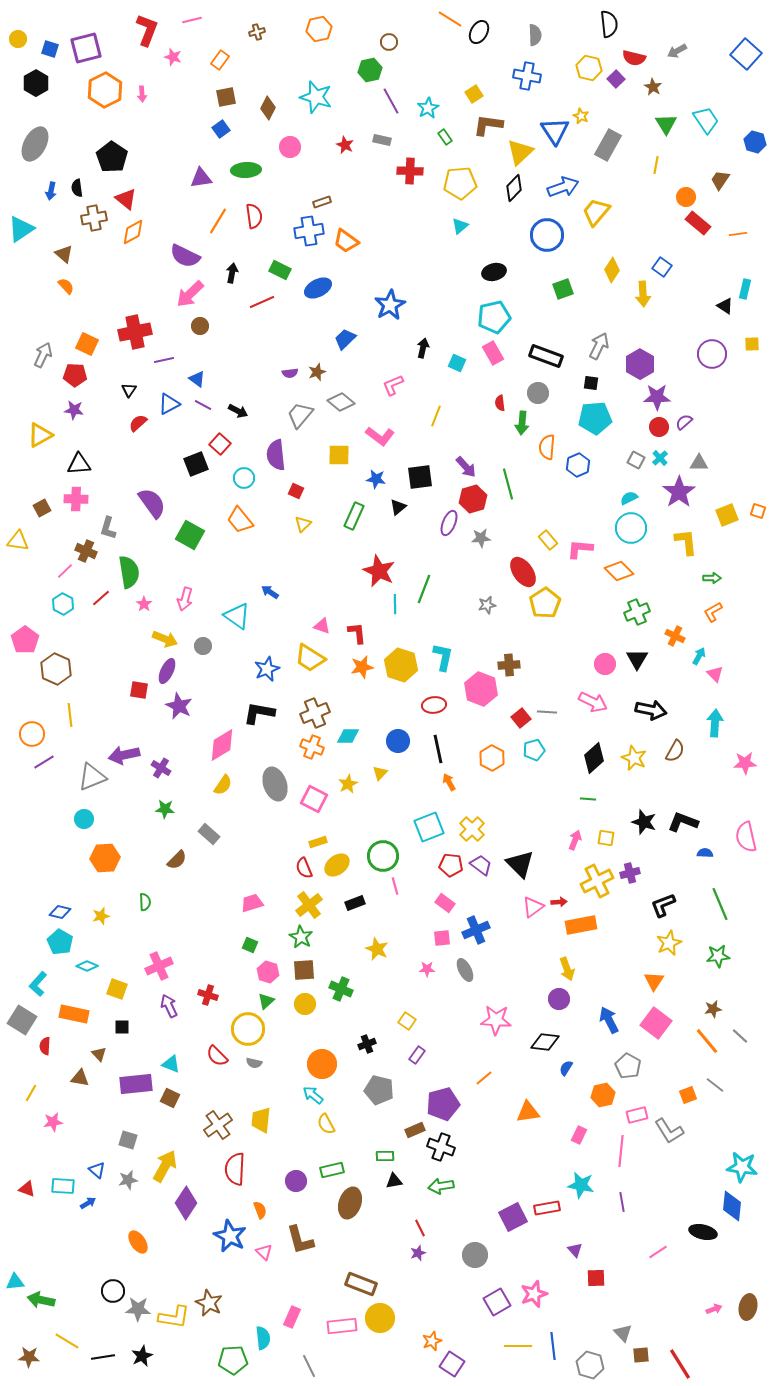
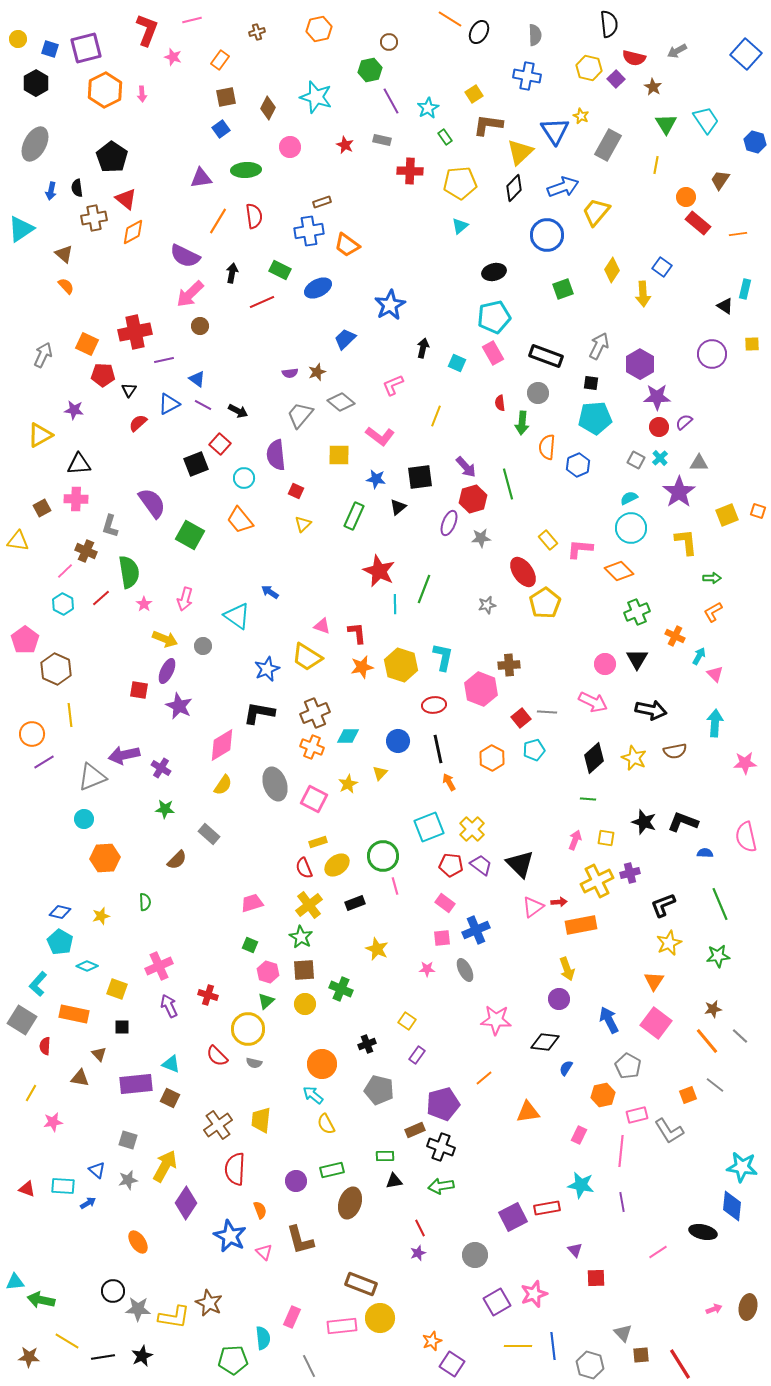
orange trapezoid at (346, 241): moved 1 px right, 4 px down
red pentagon at (75, 375): moved 28 px right
gray L-shape at (108, 528): moved 2 px right, 2 px up
yellow trapezoid at (310, 658): moved 3 px left, 1 px up
brown semicircle at (675, 751): rotated 50 degrees clockwise
